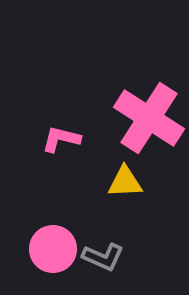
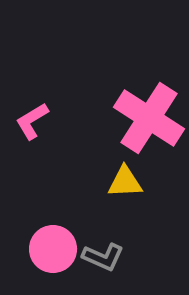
pink L-shape: moved 29 px left, 18 px up; rotated 45 degrees counterclockwise
